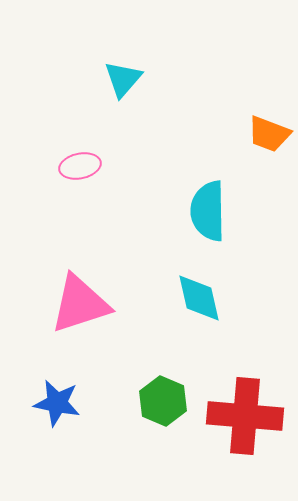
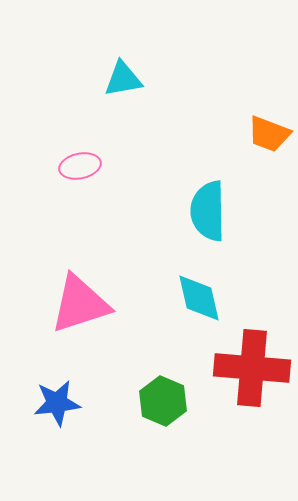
cyan triangle: rotated 39 degrees clockwise
blue star: rotated 18 degrees counterclockwise
red cross: moved 7 px right, 48 px up
